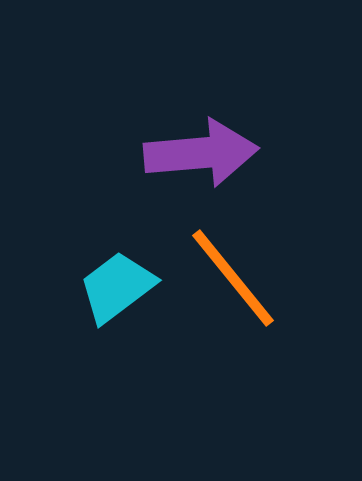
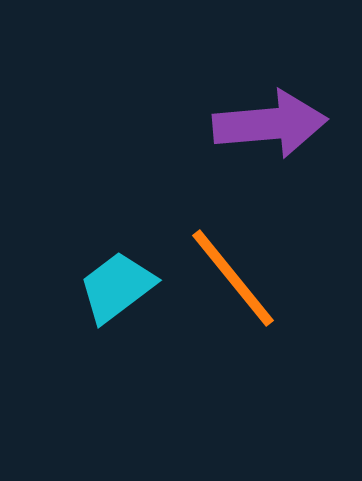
purple arrow: moved 69 px right, 29 px up
